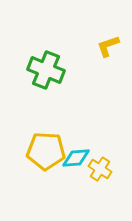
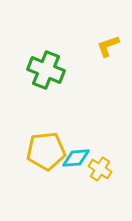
yellow pentagon: rotated 9 degrees counterclockwise
